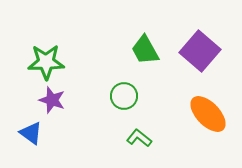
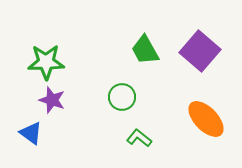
green circle: moved 2 px left, 1 px down
orange ellipse: moved 2 px left, 5 px down
